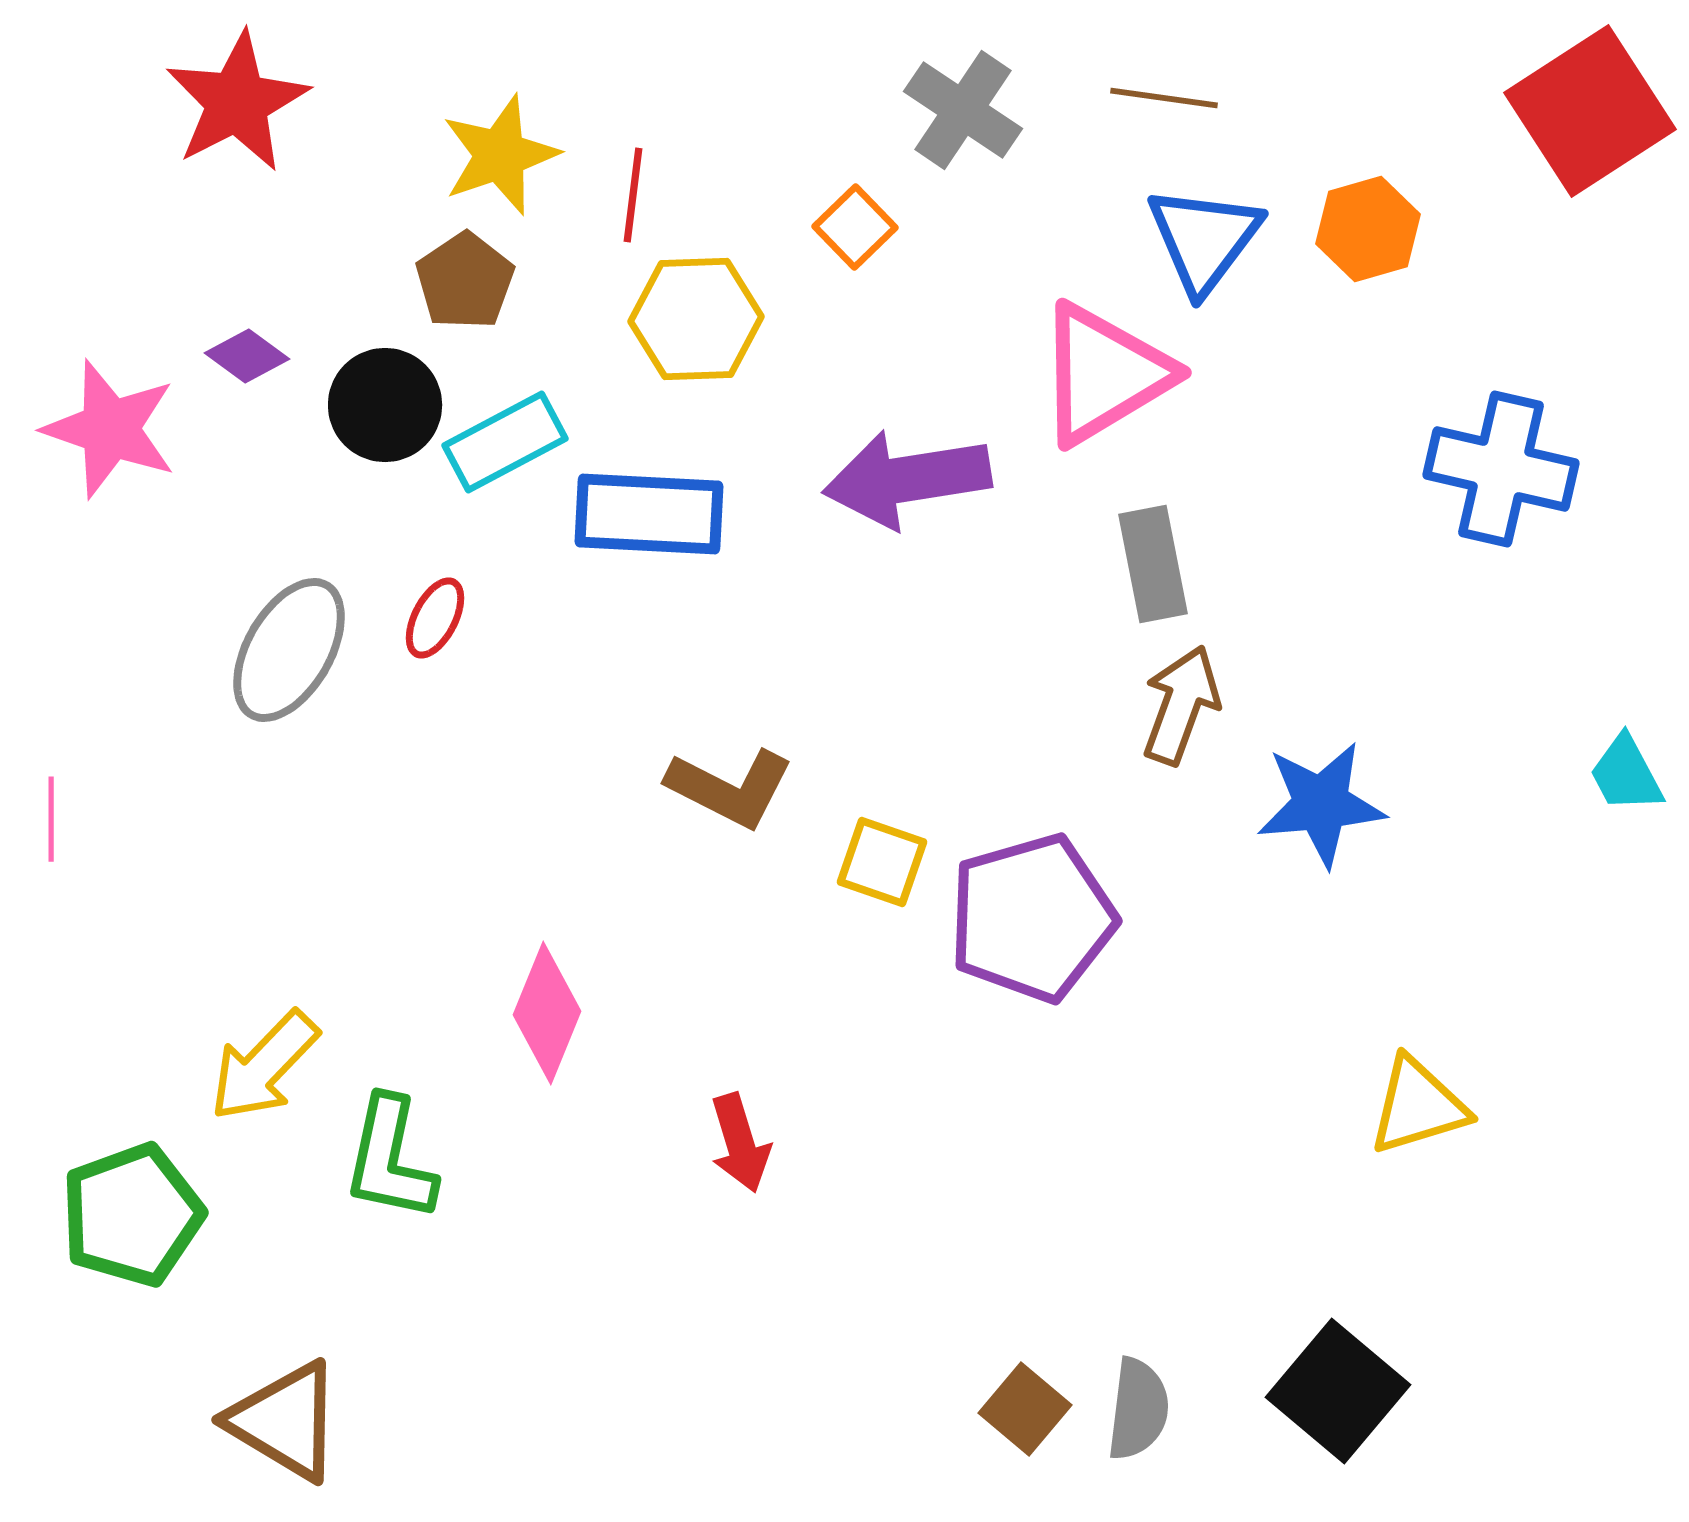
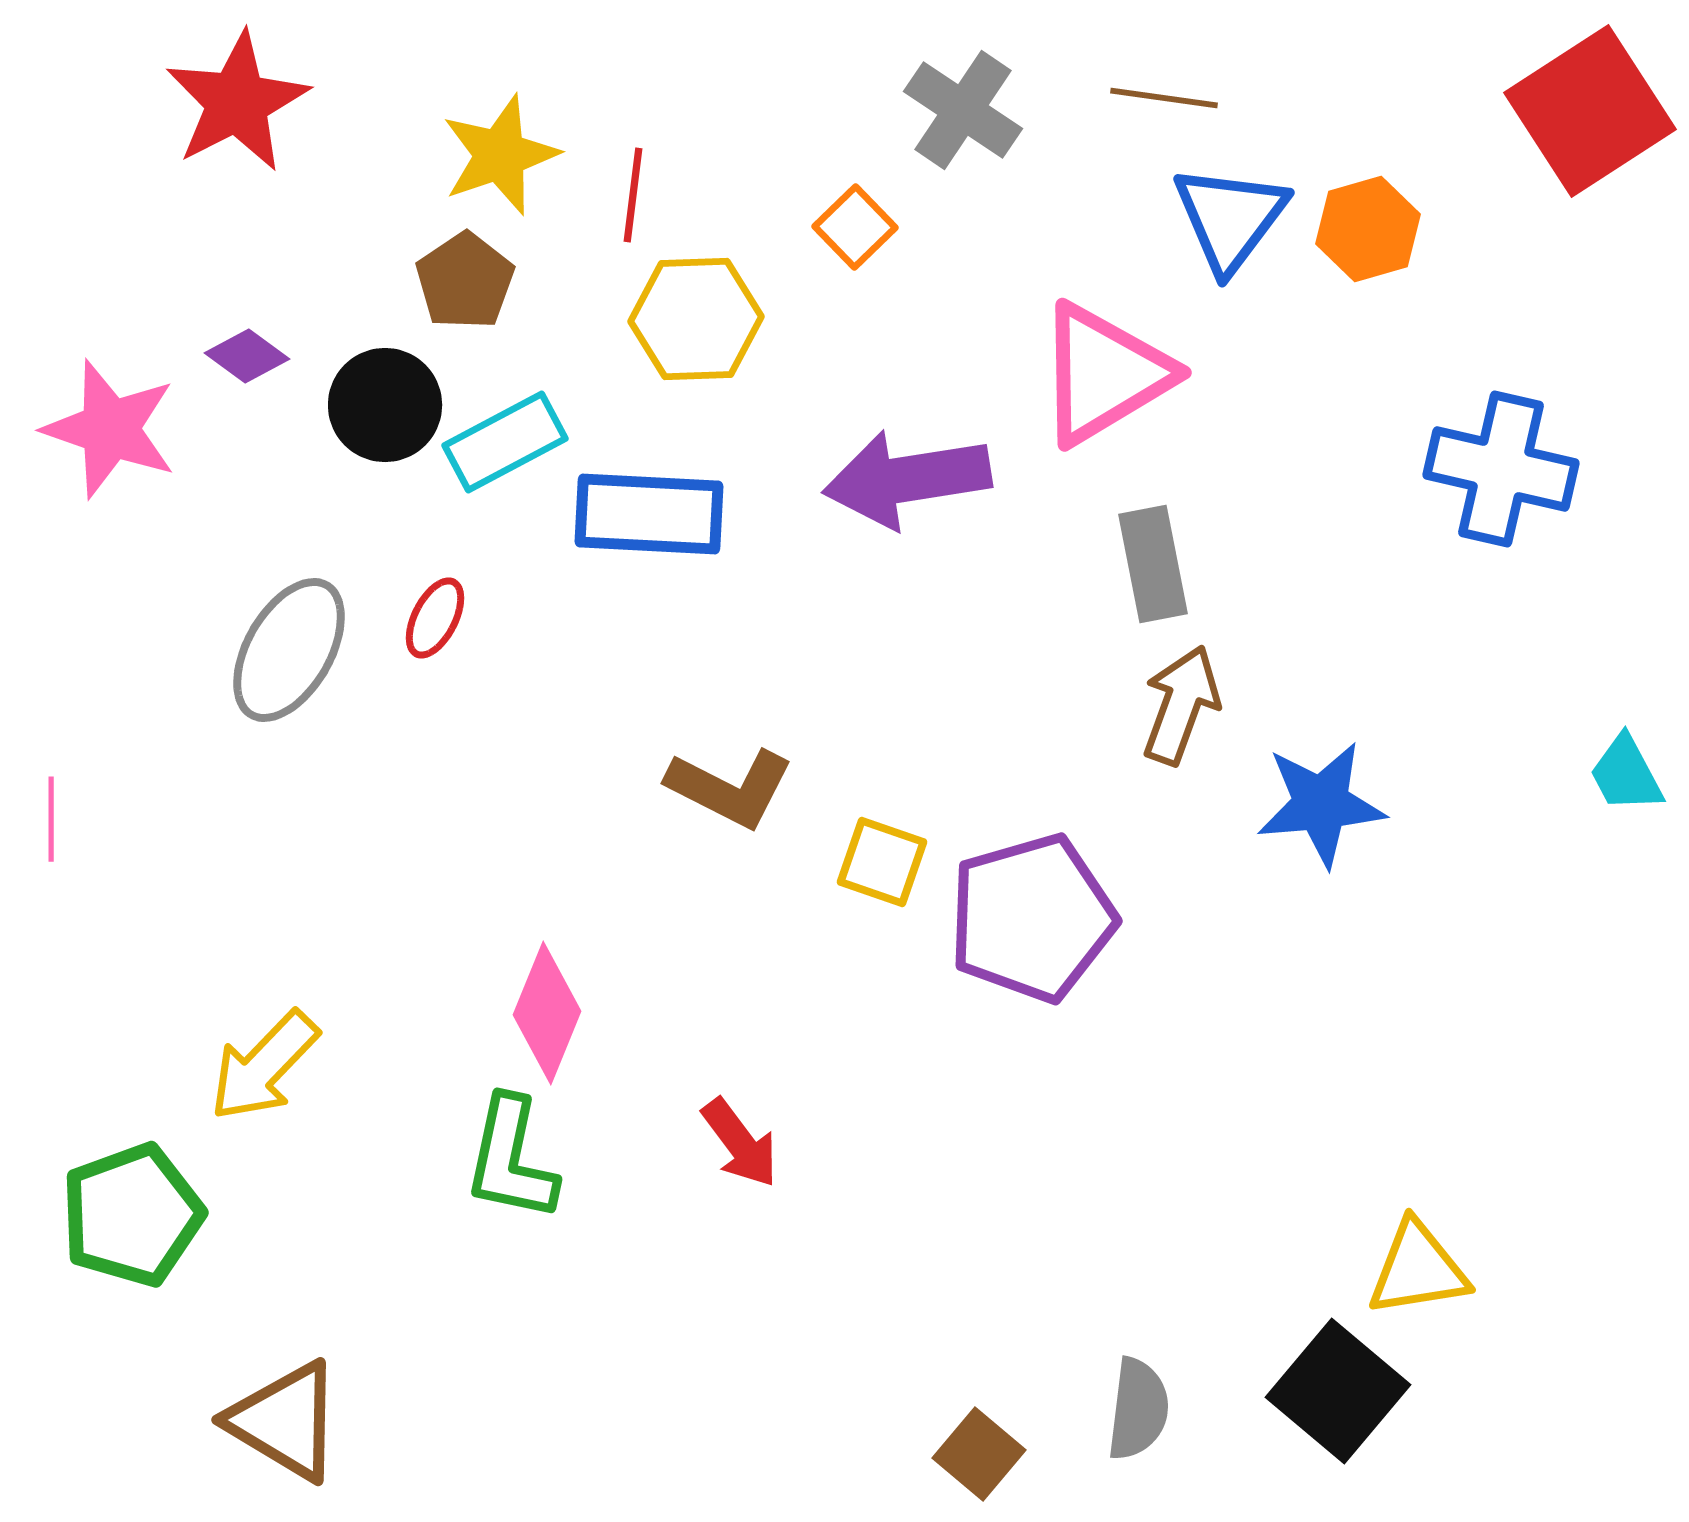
blue triangle: moved 26 px right, 21 px up
yellow triangle: moved 163 px down; rotated 8 degrees clockwise
red arrow: rotated 20 degrees counterclockwise
green L-shape: moved 121 px right
brown square: moved 46 px left, 45 px down
